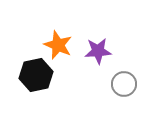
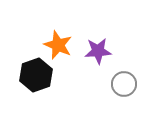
black hexagon: rotated 8 degrees counterclockwise
